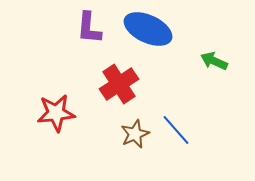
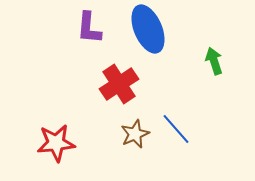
blue ellipse: rotated 42 degrees clockwise
green arrow: rotated 48 degrees clockwise
red star: moved 30 px down
blue line: moved 1 px up
